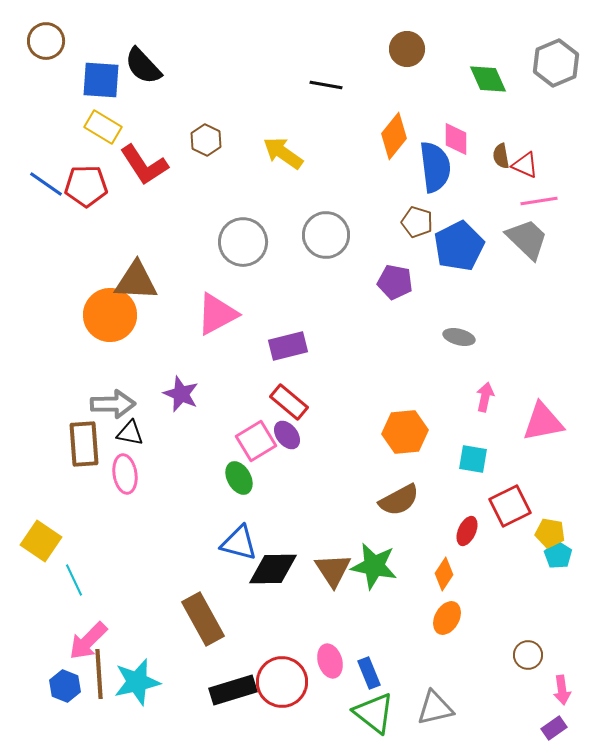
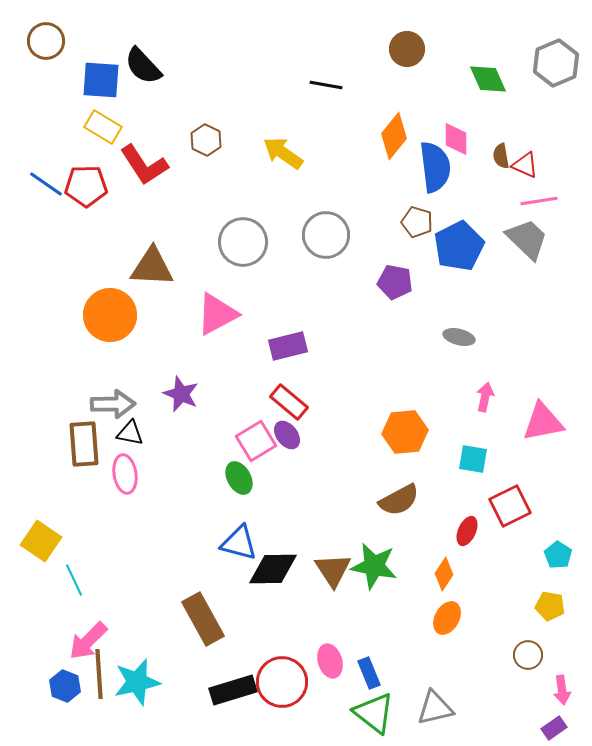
brown triangle at (136, 281): moved 16 px right, 14 px up
yellow pentagon at (550, 533): moved 73 px down
